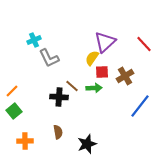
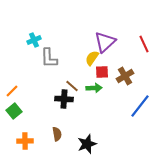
red line: rotated 18 degrees clockwise
gray L-shape: rotated 25 degrees clockwise
black cross: moved 5 px right, 2 px down
brown semicircle: moved 1 px left, 2 px down
